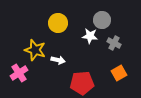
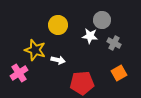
yellow circle: moved 2 px down
